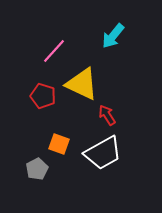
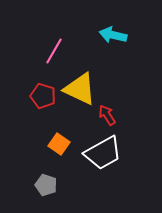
cyan arrow: moved 1 px up; rotated 64 degrees clockwise
pink line: rotated 12 degrees counterclockwise
yellow triangle: moved 2 px left, 5 px down
orange square: rotated 15 degrees clockwise
gray pentagon: moved 9 px right, 16 px down; rotated 25 degrees counterclockwise
